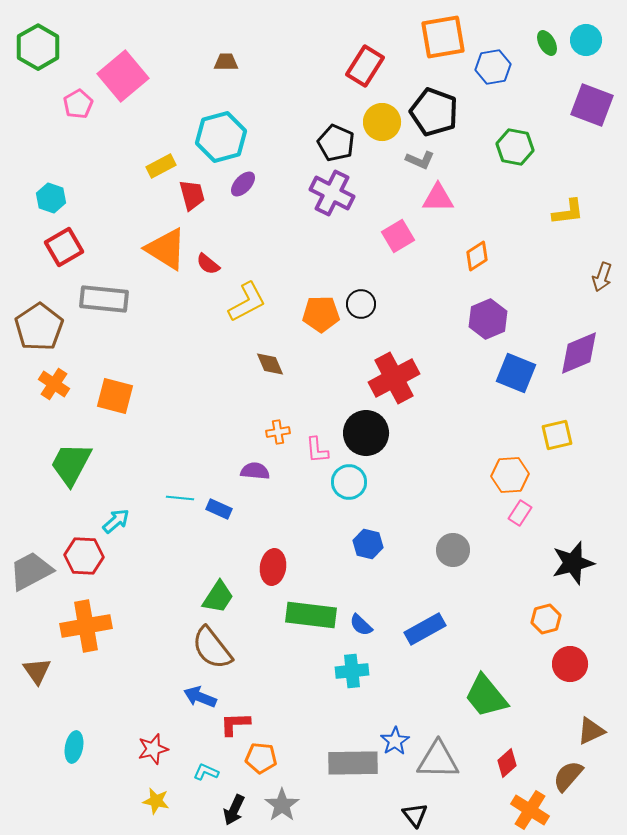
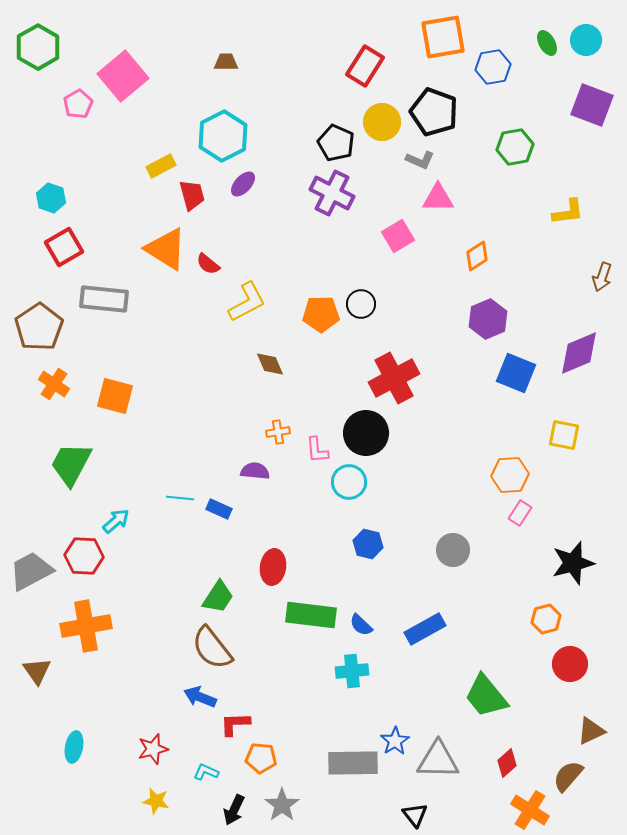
cyan hexagon at (221, 137): moved 2 px right, 1 px up; rotated 12 degrees counterclockwise
green hexagon at (515, 147): rotated 21 degrees counterclockwise
yellow square at (557, 435): moved 7 px right; rotated 24 degrees clockwise
